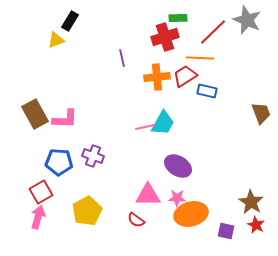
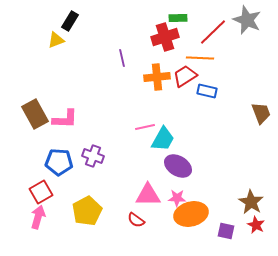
cyan trapezoid: moved 16 px down
